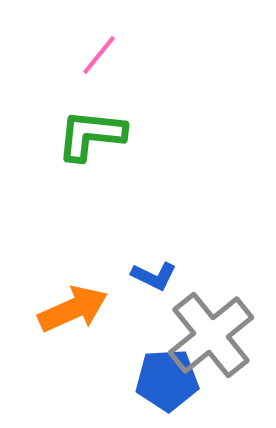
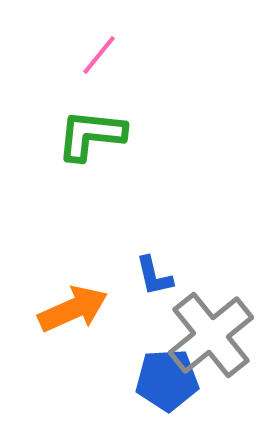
blue L-shape: rotated 51 degrees clockwise
